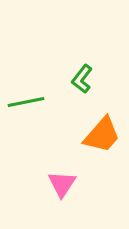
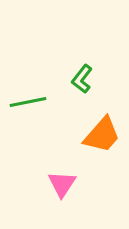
green line: moved 2 px right
